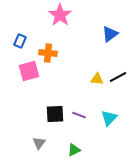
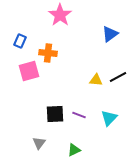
yellow triangle: moved 1 px left, 1 px down
